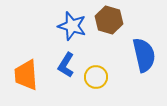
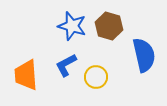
brown hexagon: moved 6 px down
blue L-shape: rotated 30 degrees clockwise
